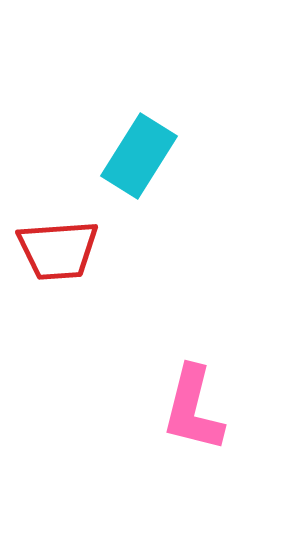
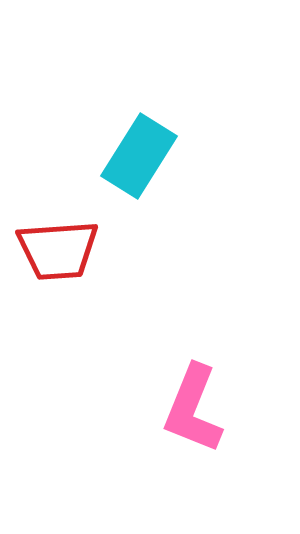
pink L-shape: rotated 8 degrees clockwise
